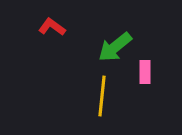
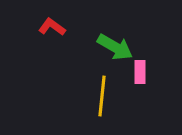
green arrow: rotated 111 degrees counterclockwise
pink rectangle: moved 5 px left
